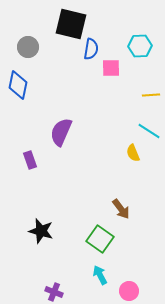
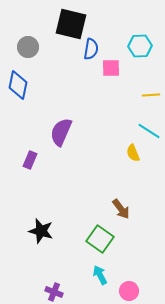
purple rectangle: rotated 42 degrees clockwise
